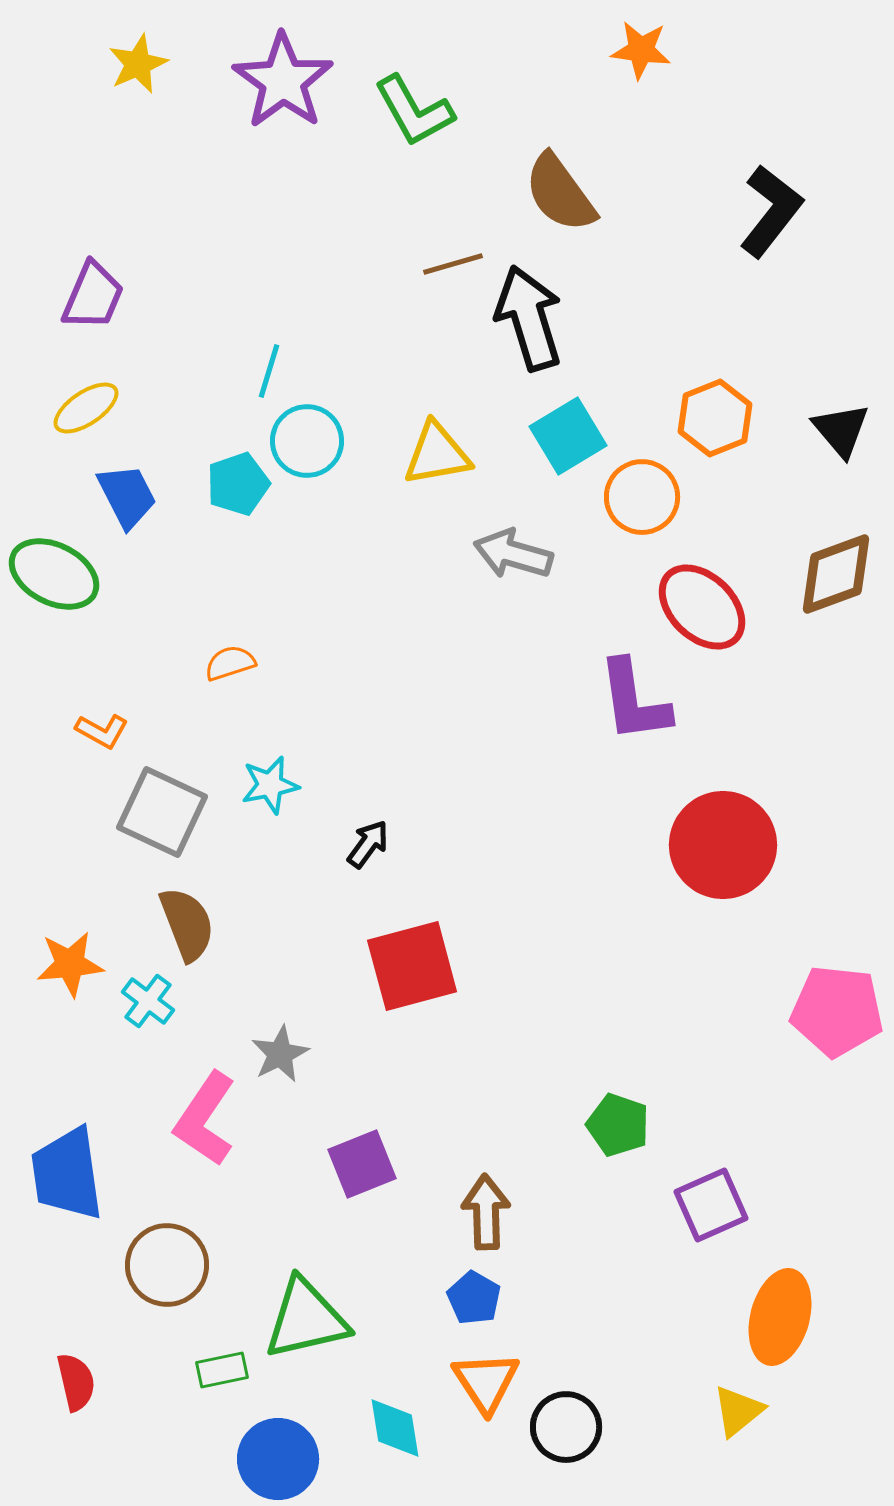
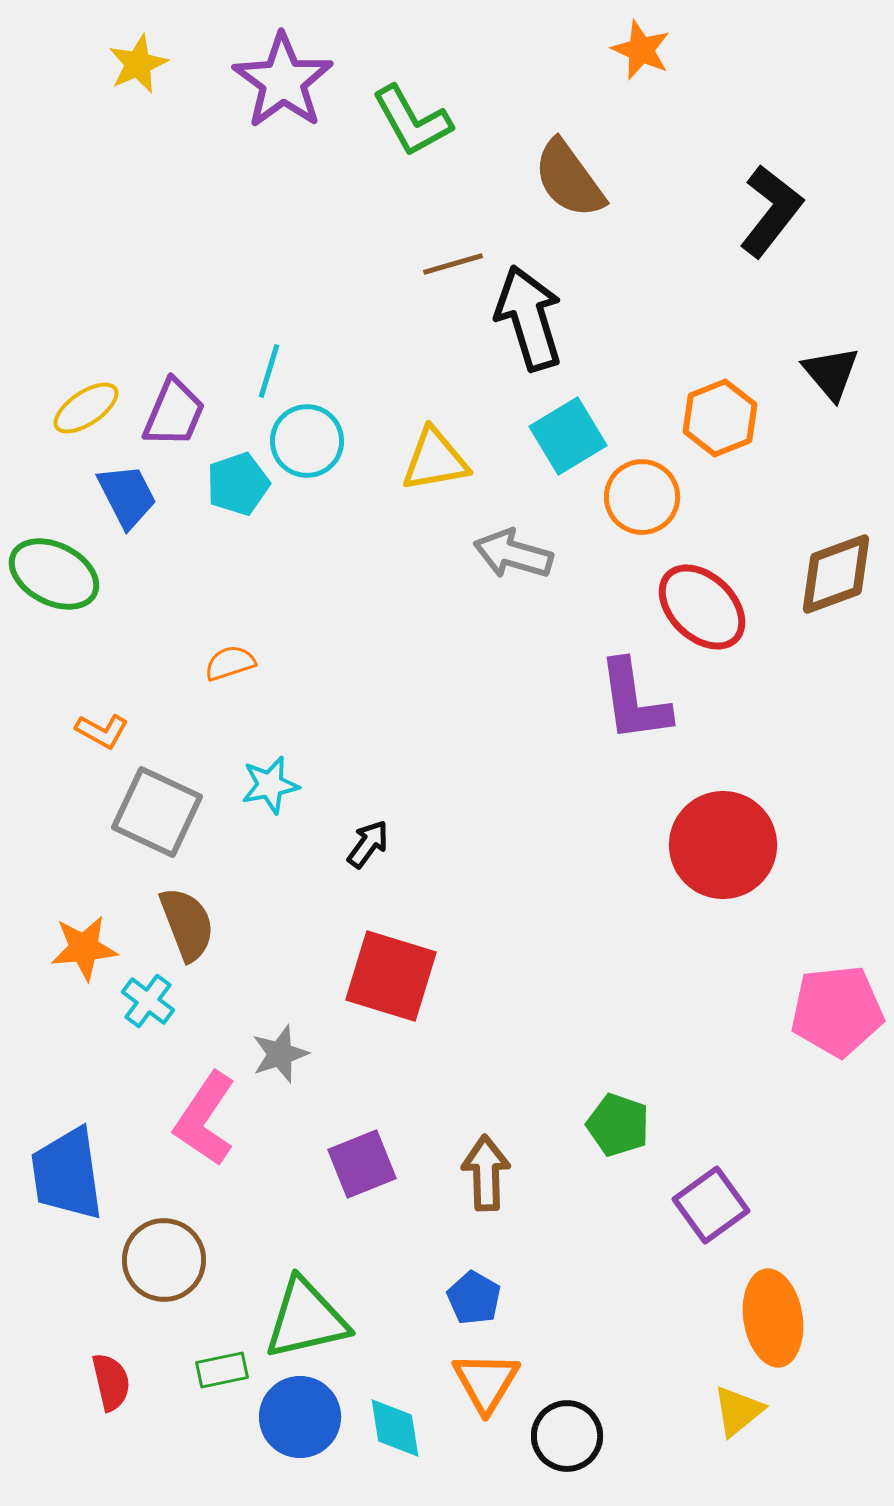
orange star at (641, 50): rotated 16 degrees clockwise
green L-shape at (414, 111): moved 2 px left, 10 px down
brown semicircle at (560, 193): moved 9 px right, 14 px up
purple trapezoid at (93, 296): moved 81 px right, 117 px down
orange hexagon at (715, 418): moved 5 px right
black triangle at (841, 430): moved 10 px left, 57 px up
yellow triangle at (437, 454): moved 2 px left, 6 px down
gray square at (162, 812): moved 5 px left
orange star at (70, 964): moved 14 px right, 16 px up
red square at (412, 966): moved 21 px left, 10 px down; rotated 32 degrees clockwise
pink pentagon at (837, 1011): rotated 12 degrees counterclockwise
gray star at (280, 1054): rotated 8 degrees clockwise
purple square at (711, 1205): rotated 12 degrees counterclockwise
brown arrow at (486, 1212): moved 39 px up
brown circle at (167, 1265): moved 3 px left, 5 px up
orange ellipse at (780, 1317): moved 7 px left, 1 px down; rotated 24 degrees counterclockwise
red semicircle at (76, 1382): moved 35 px right
orange triangle at (486, 1382): rotated 4 degrees clockwise
black circle at (566, 1427): moved 1 px right, 9 px down
blue circle at (278, 1459): moved 22 px right, 42 px up
